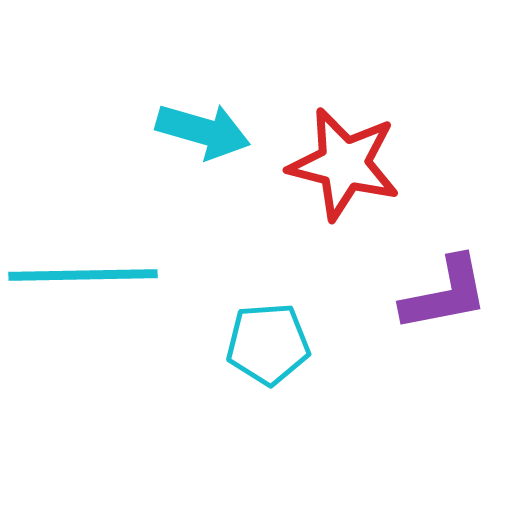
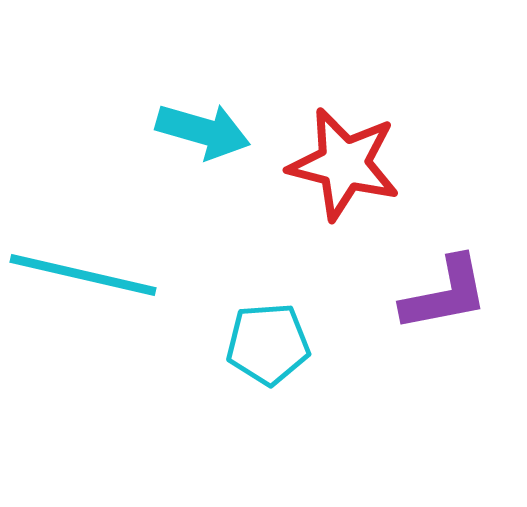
cyan line: rotated 14 degrees clockwise
